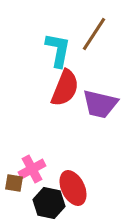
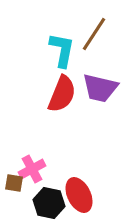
cyan L-shape: moved 4 px right
red semicircle: moved 3 px left, 6 px down
purple trapezoid: moved 16 px up
red ellipse: moved 6 px right, 7 px down
